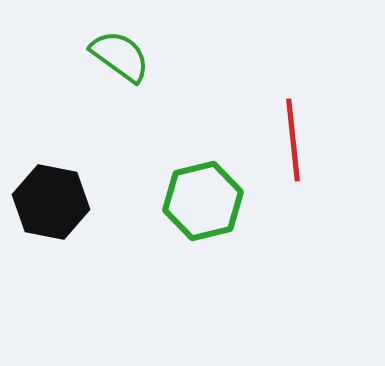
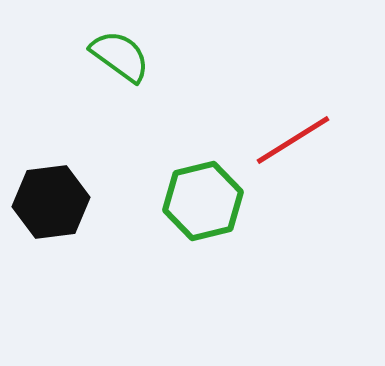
red line: rotated 64 degrees clockwise
black hexagon: rotated 18 degrees counterclockwise
